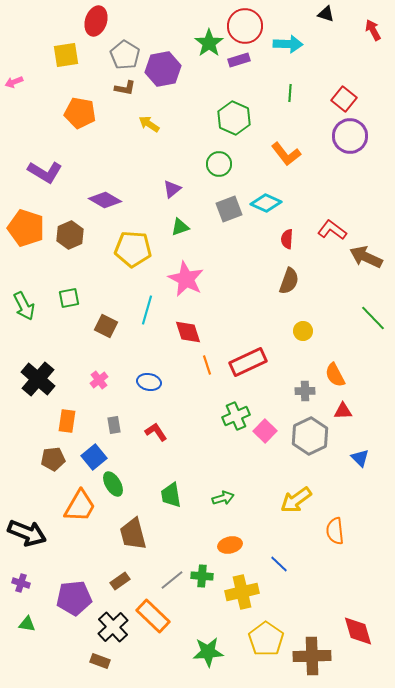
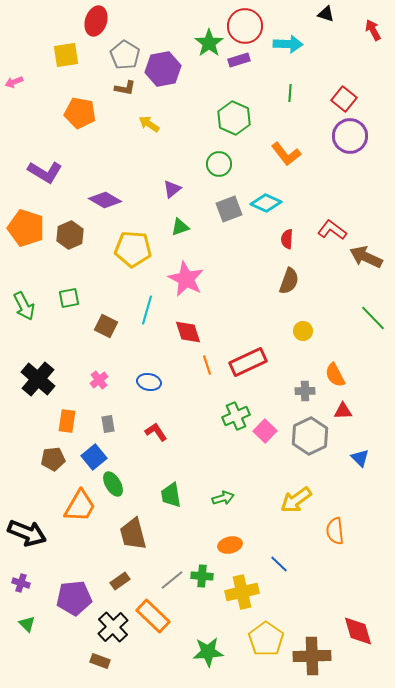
gray rectangle at (114, 425): moved 6 px left, 1 px up
green triangle at (27, 624): rotated 36 degrees clockwise
